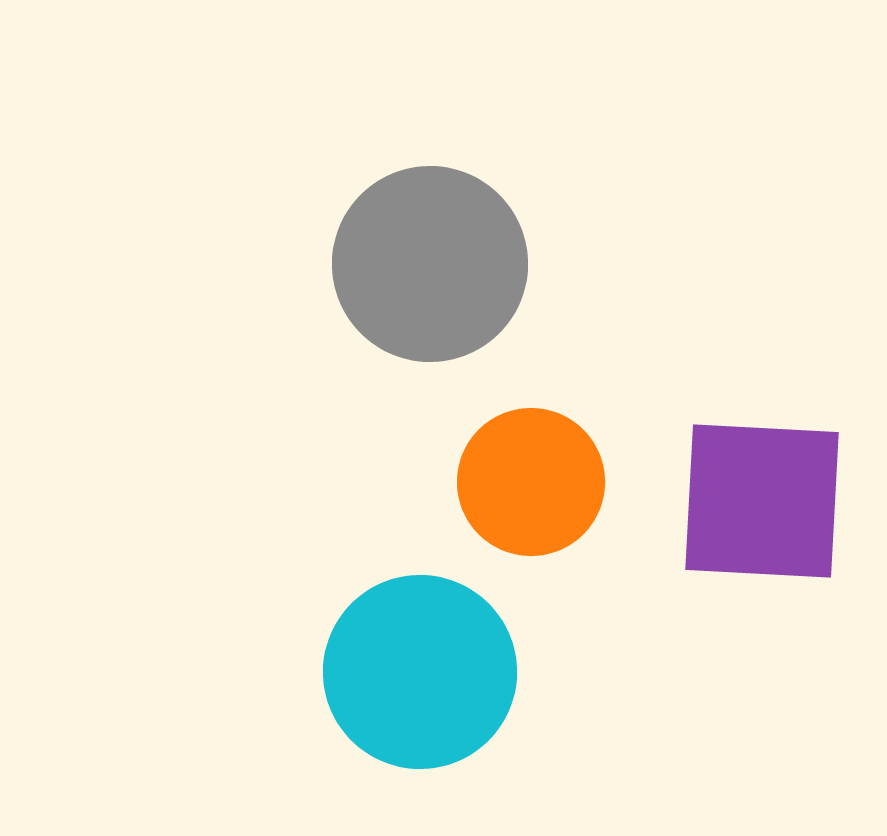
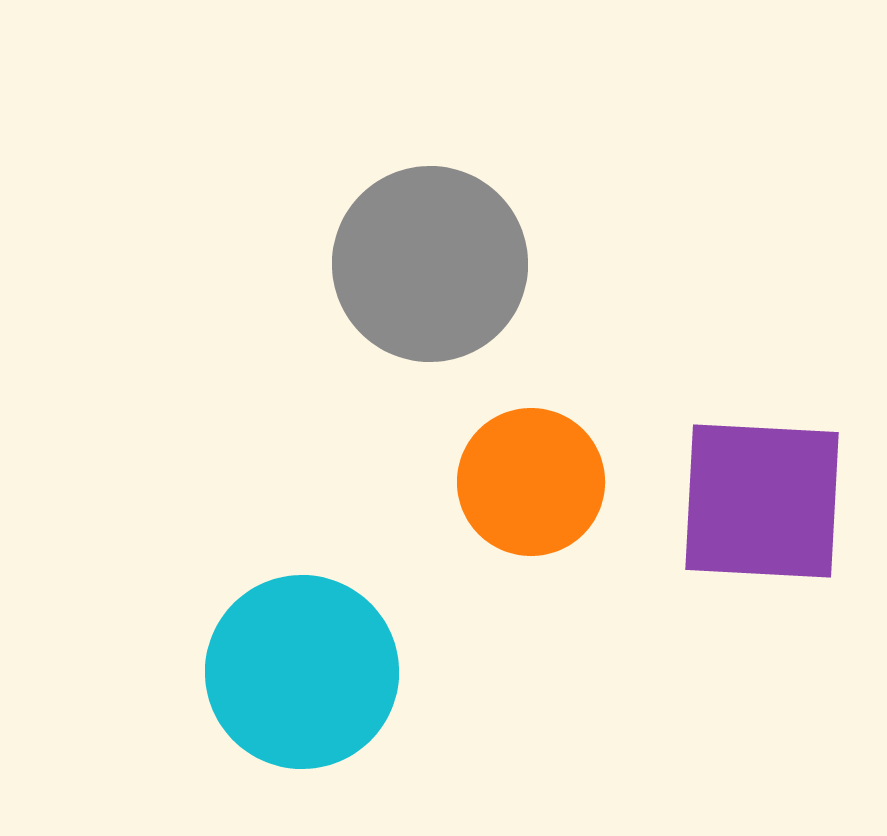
cyan circle: moved 118 px left
